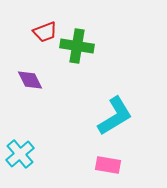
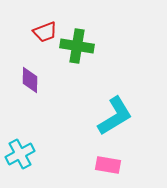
purple diamond: rotated 28 degrees clockwise
cyan cross: rotated 12 degrees clockwise
